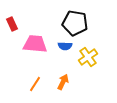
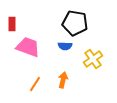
red rectangle: rotated 24 degrees clockwise
pink trapezoid: moved 7 px left, 3 px down; rotated 15 degrees clockwise
yellow cross: moved 5 px right, 2 px down
orange arrow: moved 2 px up; rotated 14 degrees counterclockwise
